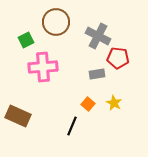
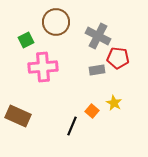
gray rectangle: moved 4 px up
orange square: moved 4 px right, 7 px down
